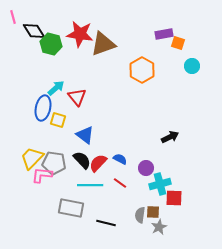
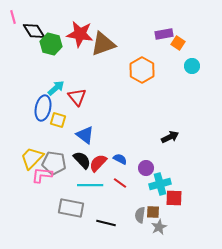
orange square: rotated 16 degrees clockwise
